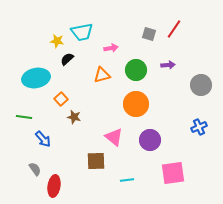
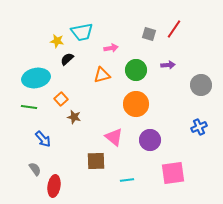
green line: moved 5 px right, 10 px up
